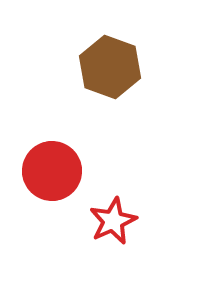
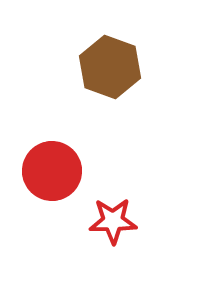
red star: rotated 24 degrees clockwise
